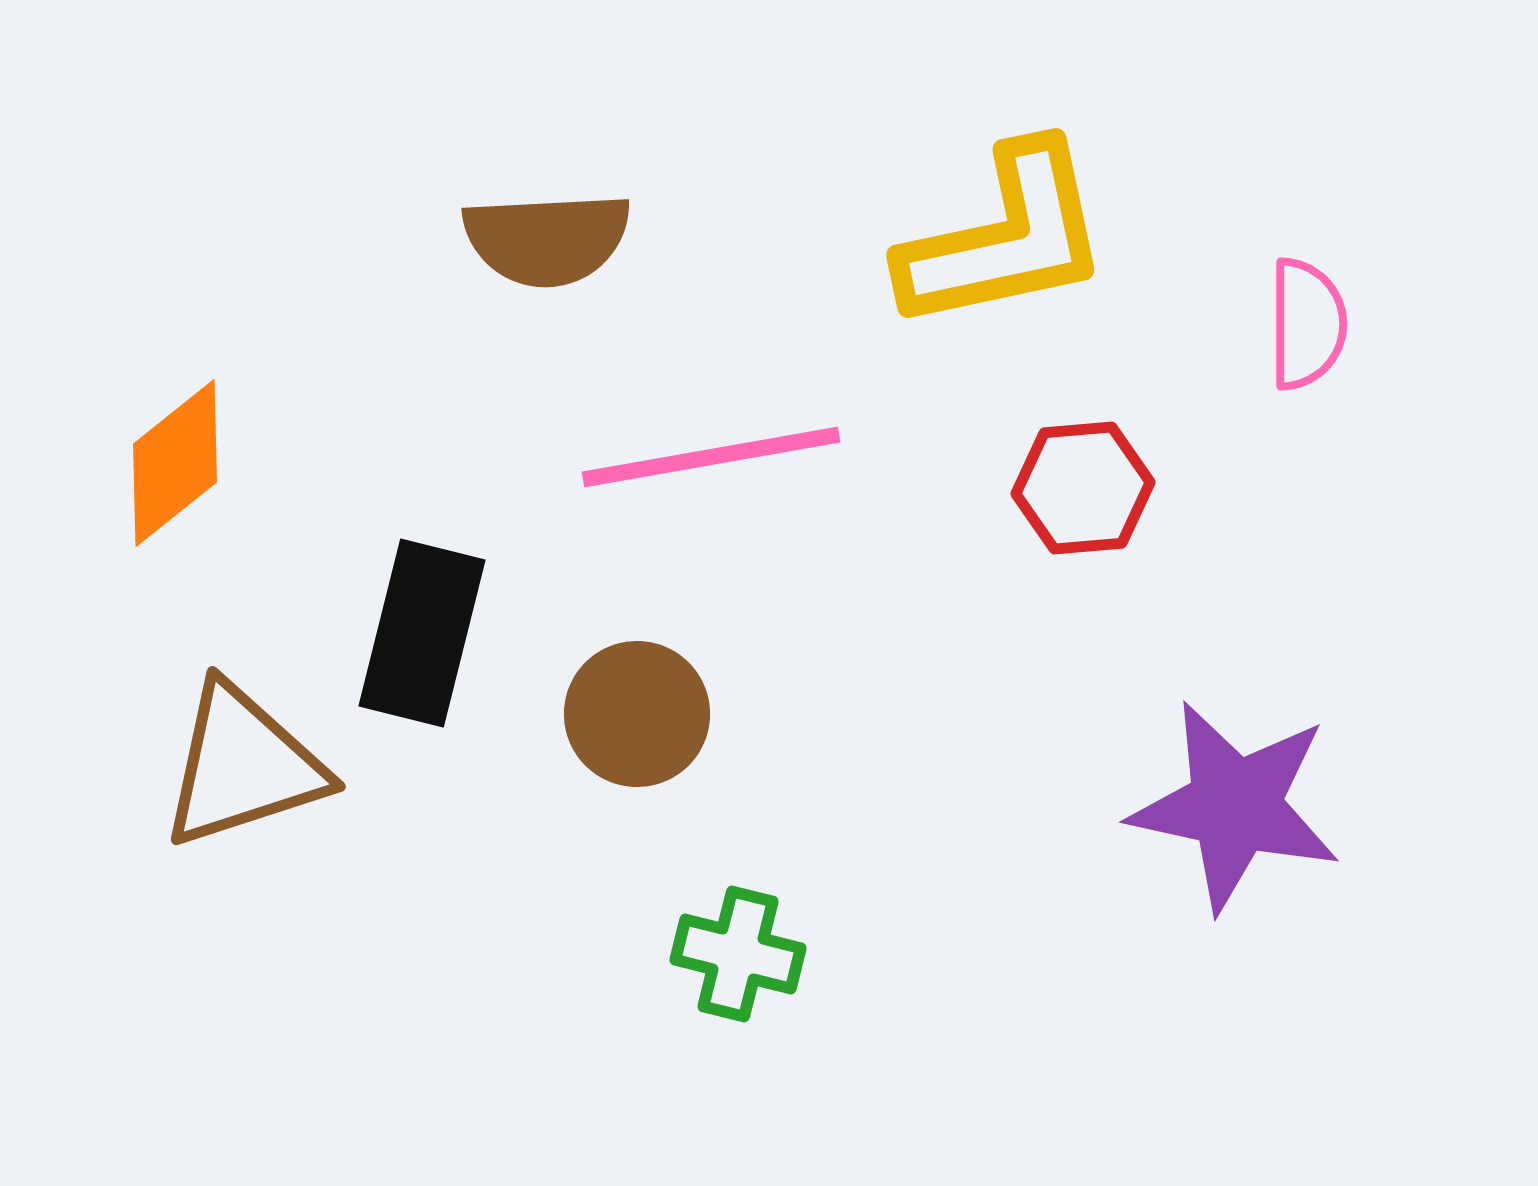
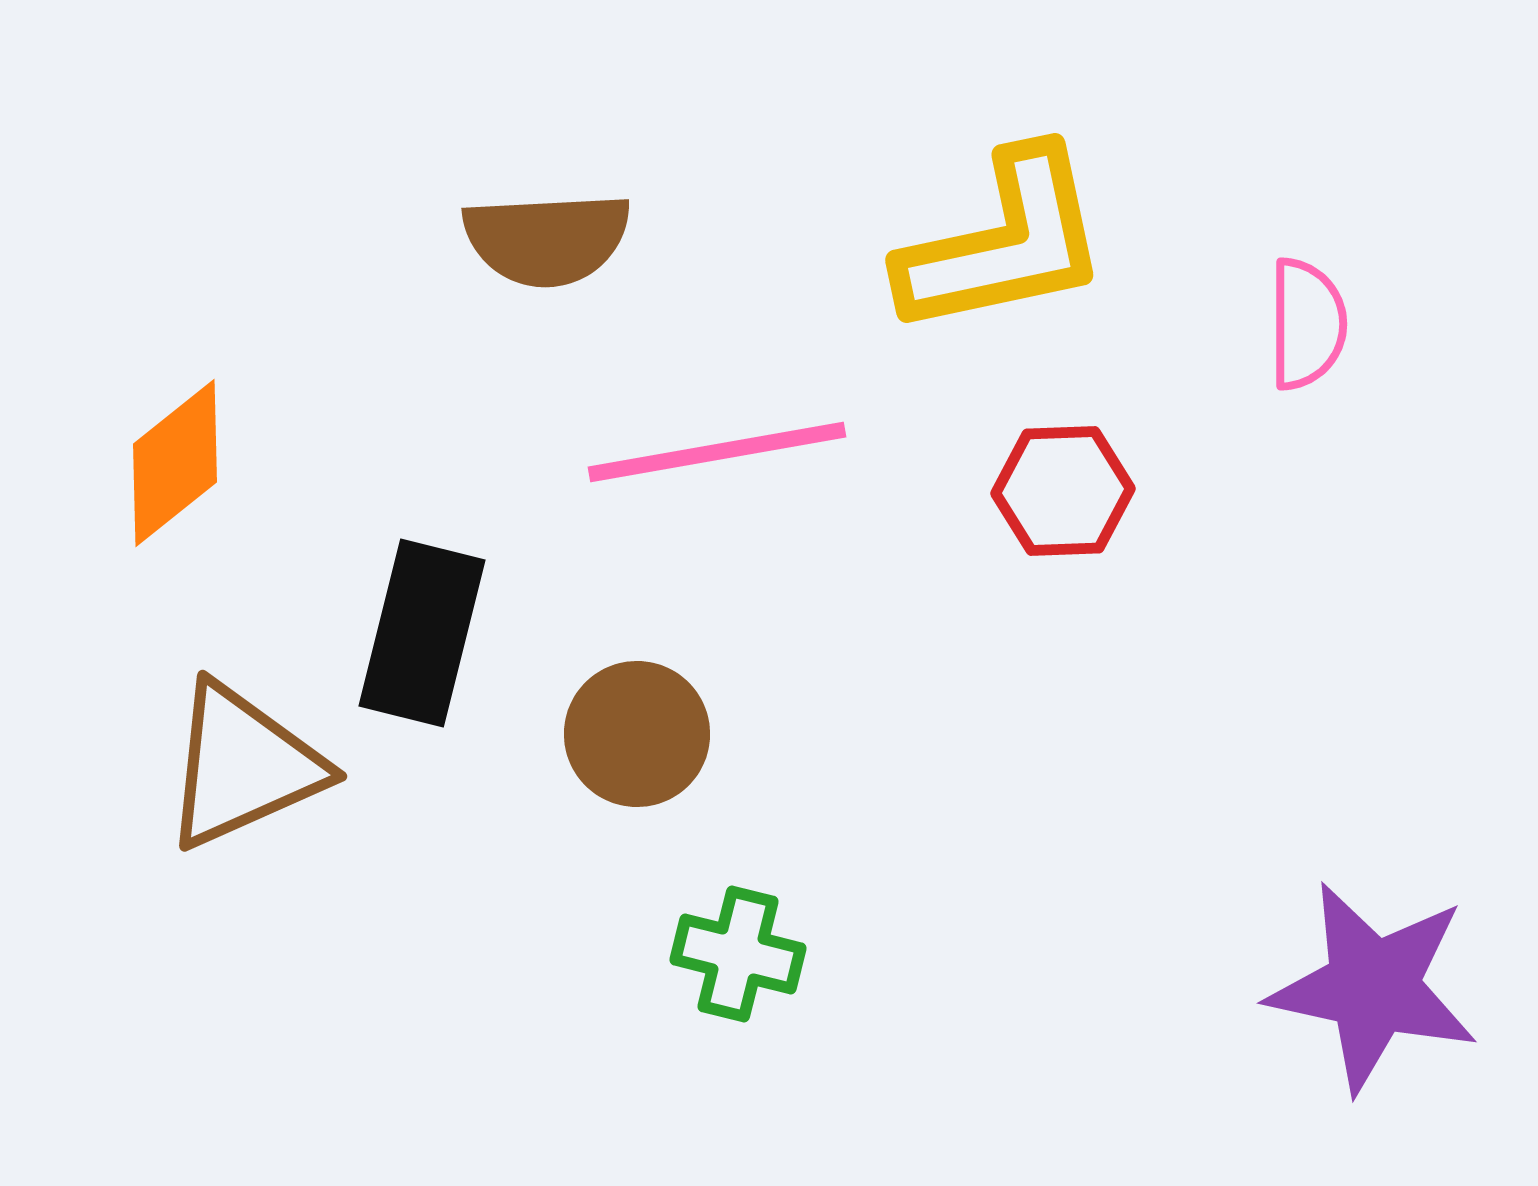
yellow L-shape: moved 1 px left, 5 px down
pink line: moved 6 px right, 5 px up
red hexagon: moved 20 px left, 3 px down; rotated 3 degrees clockwise
brown circle: moved 20 px down
brown triangle: rotated 6 degrees counterclockwise
purple star: moved 138 px right, 181 px down
